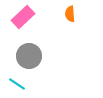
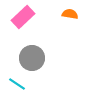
orange semicircle: rotated 105 degrees clockwise
gray circle: moved 3 px right, 2 px down
